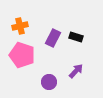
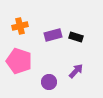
purple rectangle: moved 3 px up; rotated 48 degrees clockwise
pink pentagon: moved 3 px left, 6 px down
